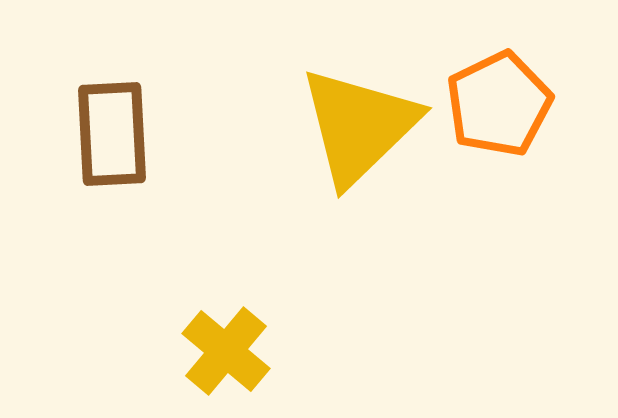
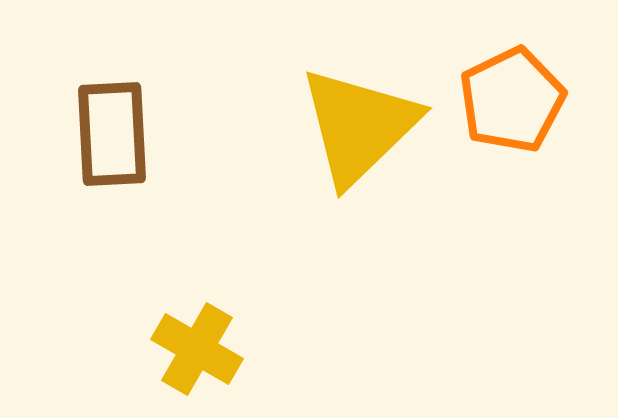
orange pentagon: moved 13 px right, 4 px up
yellow cross: moved 29 px left, 2 px up; rotated 10 degrees counterclockwise
